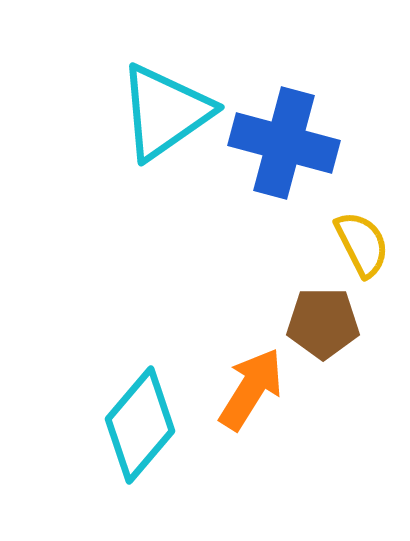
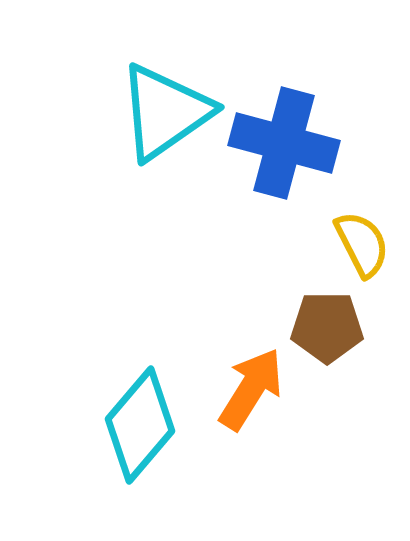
brown pentagon: moved 4 px right, 4 px down
